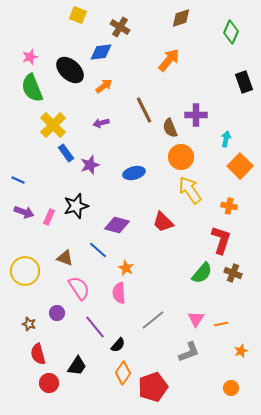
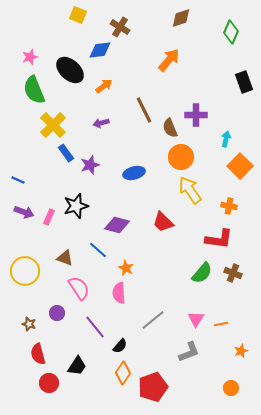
blue diamond at (101, 52): moved 1 px left, 2 px up
green semicircle at (32, 88): moved 2 px right, 2 px down
red L-shape at (221, 240): moved 2 px left, 1 px up; rotated 80 degrees clockwise
black semicircle at (118, 345): moved 2 px right, 1 px down
